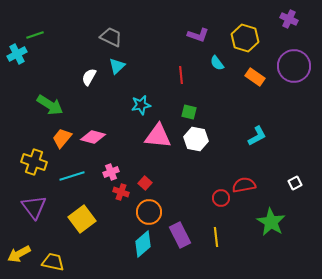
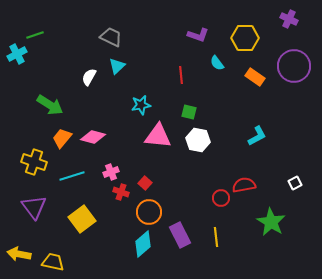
yellow hexagon: rotated 16 degrees counterclockwise
white hexagon: moved 2 px right, 1 px down
yellow arrow: rotated 40 degrees clockwise
